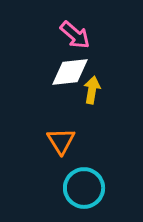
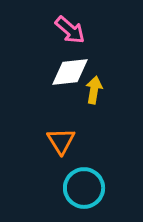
pink arrow: moved 5 px left, 5 px up
yellow arrow: moved 2 px right
